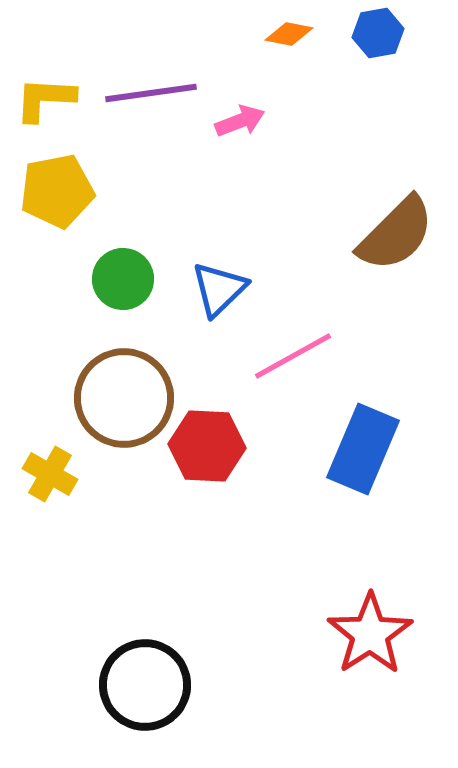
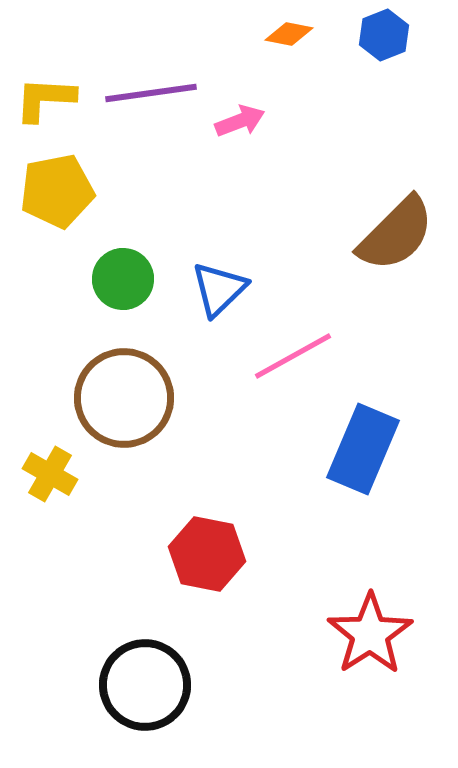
blue hexagon: moved 6 px right, 2 px down; rotated 12 degrees counterclockwise
red hexagon: moved 108 px down; rotated 8 degrees clockwise
